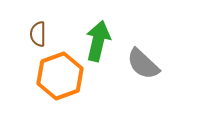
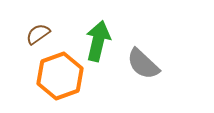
brown semicircle: rotated 55 degrees clockwise
